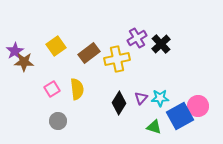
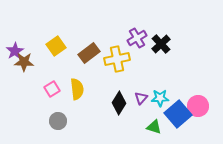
blue square: moved 2 px left, 2 px up; rotated 12 degrees counterclockwise
